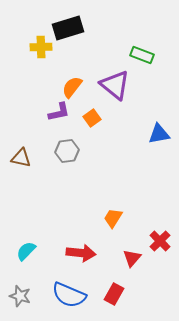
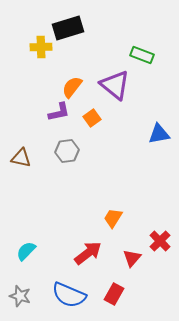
red arrow: moved 7 px right; rotated 44 degrees counterclockwise
